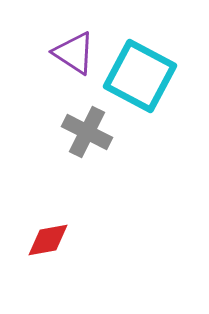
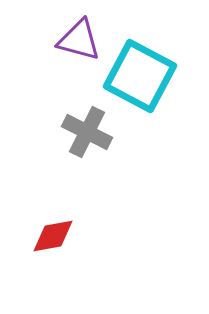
purple triangle: moved 5 px right, 13 px up; rotated 18 degrees counterclockwise
red diamond: moved 5 px right, 4 px up
